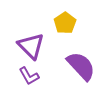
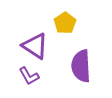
purple triangle: moved 4 px right; rotated 12 degrees counterclockwise
purple semicircle: rotated 140 degrees counterclockwise
